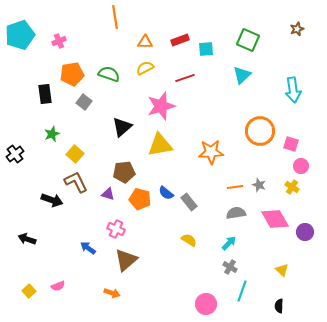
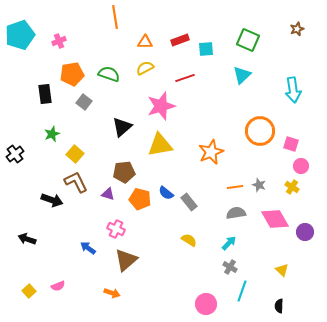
orange star at (211, 152): rotated 20 degrees counterclockwise
